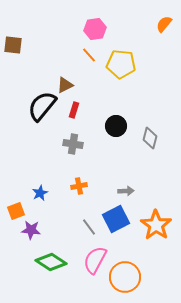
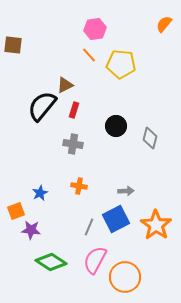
orange cross: rotated 21 degrees clockwise
gray line: rotated 60 degrees clockwise
